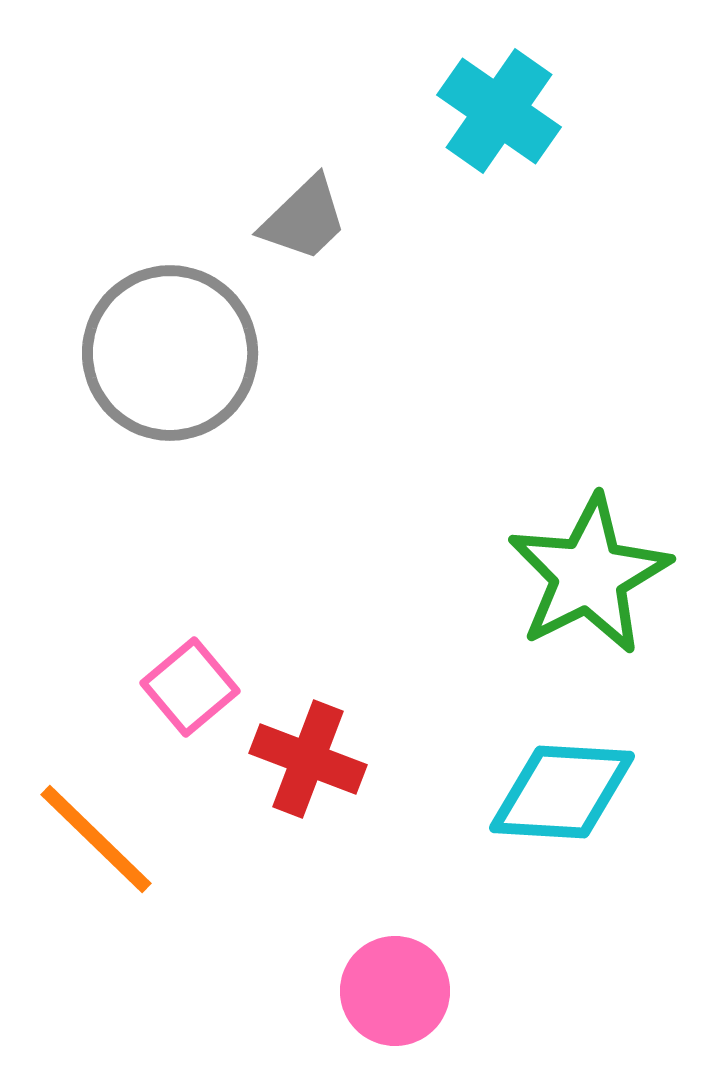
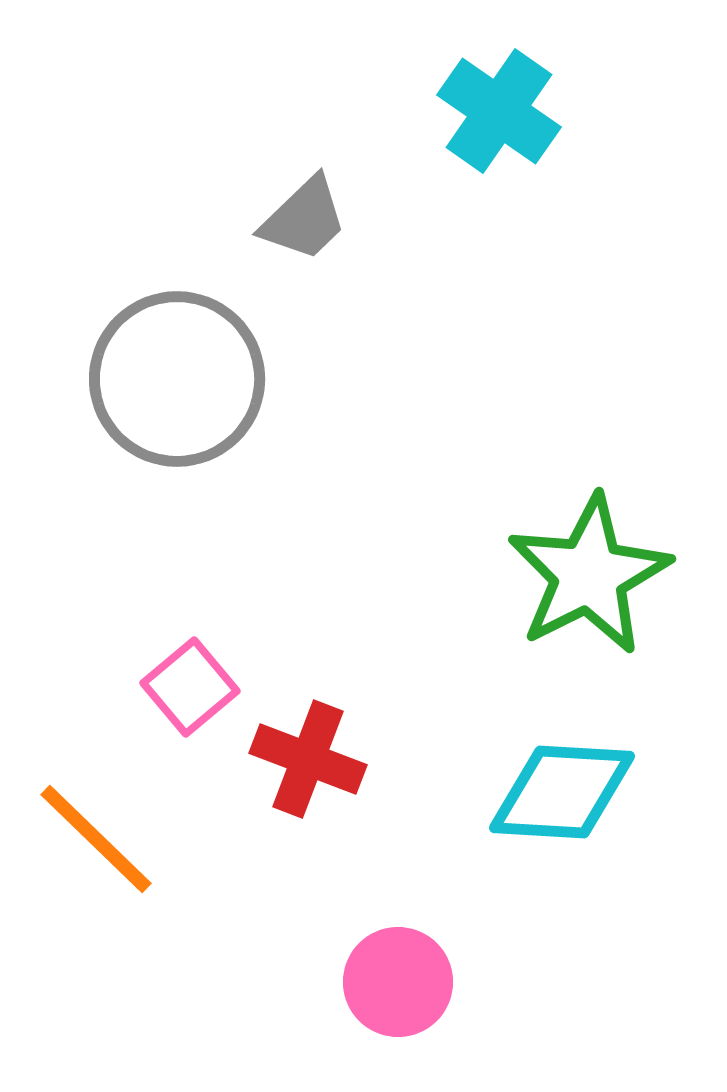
gray circle: moved 7 px right, 26 px down
pink circle: moved 3 px right, 9 px up
